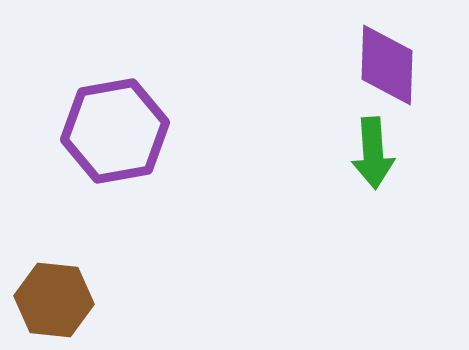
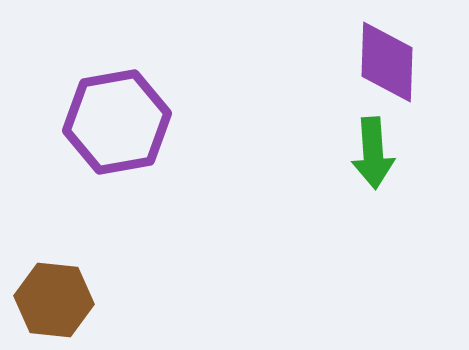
purple diamond: moved 3 px up
purple hexagon: moved 2 px right, 9 px up
